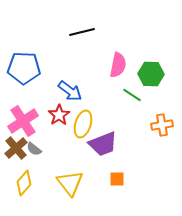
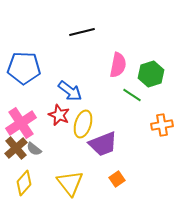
green hexagon: rotated 20 degrees counterclockwise
red star: rotated 15 degrees counterclockwise
pink cross: moved 2 px left, 2 px down
orange square: rotated 35 degrees counterclockwise
